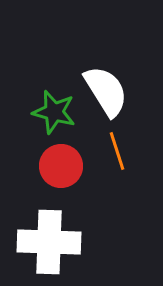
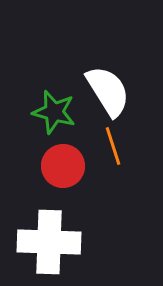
white semicircle: moved 2 px right
orange line: moved 4 px left, 5 px up
red circle: moved 2 px right
